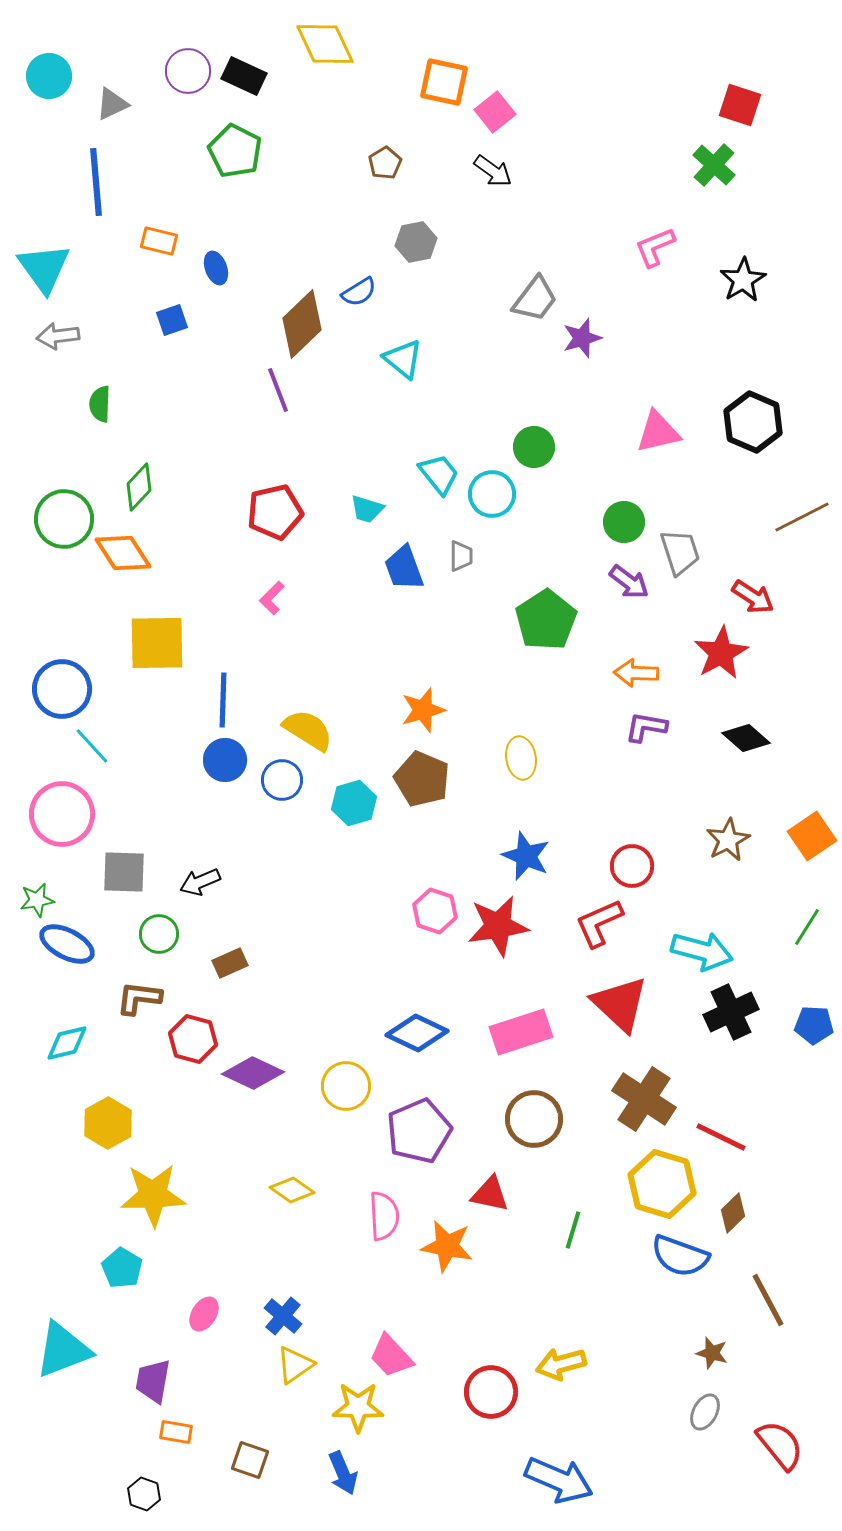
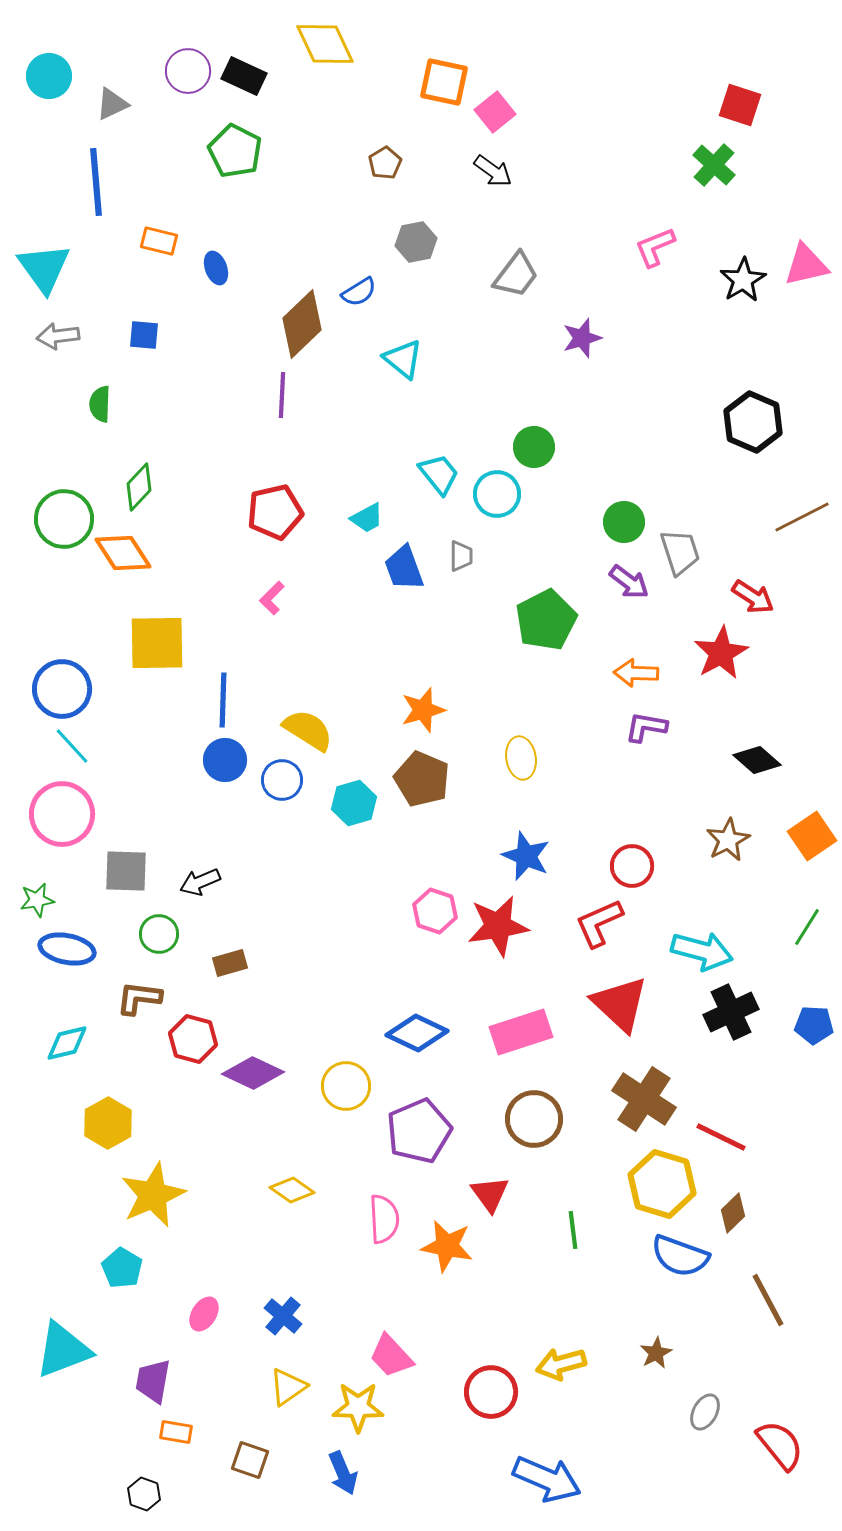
gray trapezoid at (535, 299): moved 19 px left, 24 px up
blue square at (172, 320): moved 28 px left, 15 px down; rotated 24 degrees clockwise
purple line at (278, 390): moved 4 px right, 5 px down; rotated 24 degrees clockwise
pink triangle at (658, 432): moved 148 px right, 167 px up
cyan circle at (492, 494): moved 5 px right
cyan trapezoid at (367, 509): moved 9 px down; rotated 45 degrees counterclockwise
green pentagon at (546, 620): rotated 6 degrees clockwise
black diamond at (746, 738): moved 11 px right, 22 px down
cyan line at (92, 746): moved 20 px left
gray square at (124, 872): moved 2 px right, 1 px up
blue ellipse at (67, 944): moved 5 px down; rotated 16 degrees counterclockwise
brown rectangle at (230, 963): rotated 8 degrees clockwise
red triangle at (490, 1194): rotated 42 degrees clockwise
yellow star at (153, 1195): rotated 22 degrees counterclockwise
pink semicircle at (384, 1216): moved 3 px down
green line at (573, 1230): rotated 24 degrees counterclockwise
brown star at (712, 1353): moved 56 px left; rotated 28 degrees clockwise
yellow triangle at (295, 1365): moved 7 px left, 22 px down
blue arrow at (559, 1480): moved 12 px left, 1 px up
